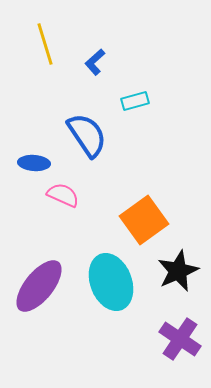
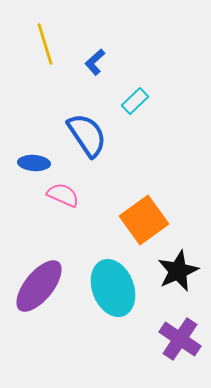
cyan rectangle: rotated 28 degrees counterclockwise
cyan ellipse: moved 2 px right, 6 px down
